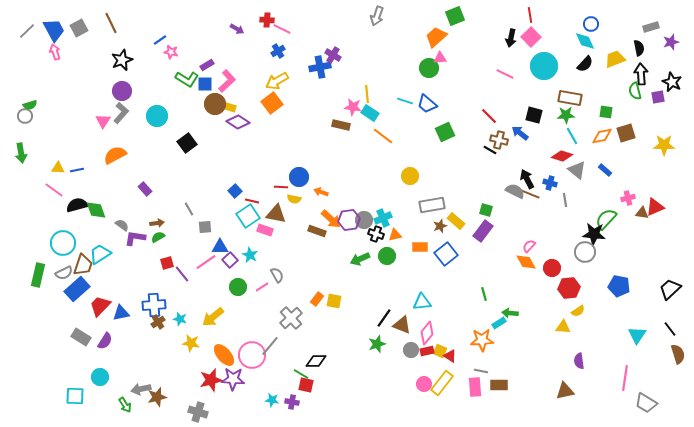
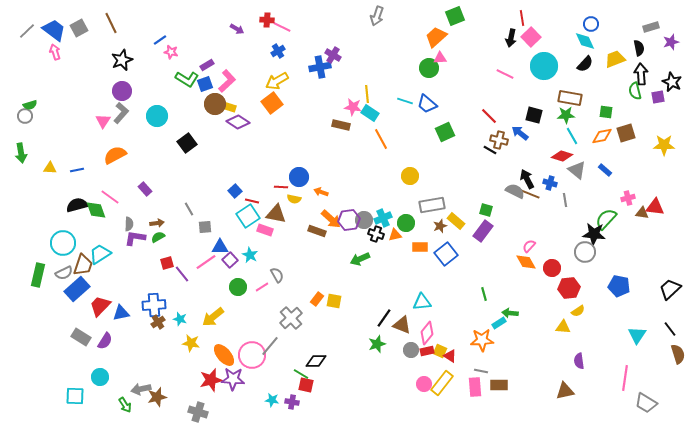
red line at (530, 15): moved 8 px left, 3 px down
pink line at (282, 29): moved 2 px up
blue trapezoid at (54, 30): rotated 25 degrees counterclockwise
blue square at (205, 84): rotated 21 degrees counterclockwise
orange line at (383, 136): moved 2 px left, 3 px down; rotated 25 degrees clockwise
yellow triangle at (58, 168): moved 8 px left
pink line at (54, 190): moved 56 px right, 7 px down
red triangle at (655, 207): rotated 30 degrees clockwise
gray semicircle at (122, 225): moved 7 px right, 1 px up; rotated 56 degrees clockwise
green circle at (387, 256): moved 19 px right, 33 px up
